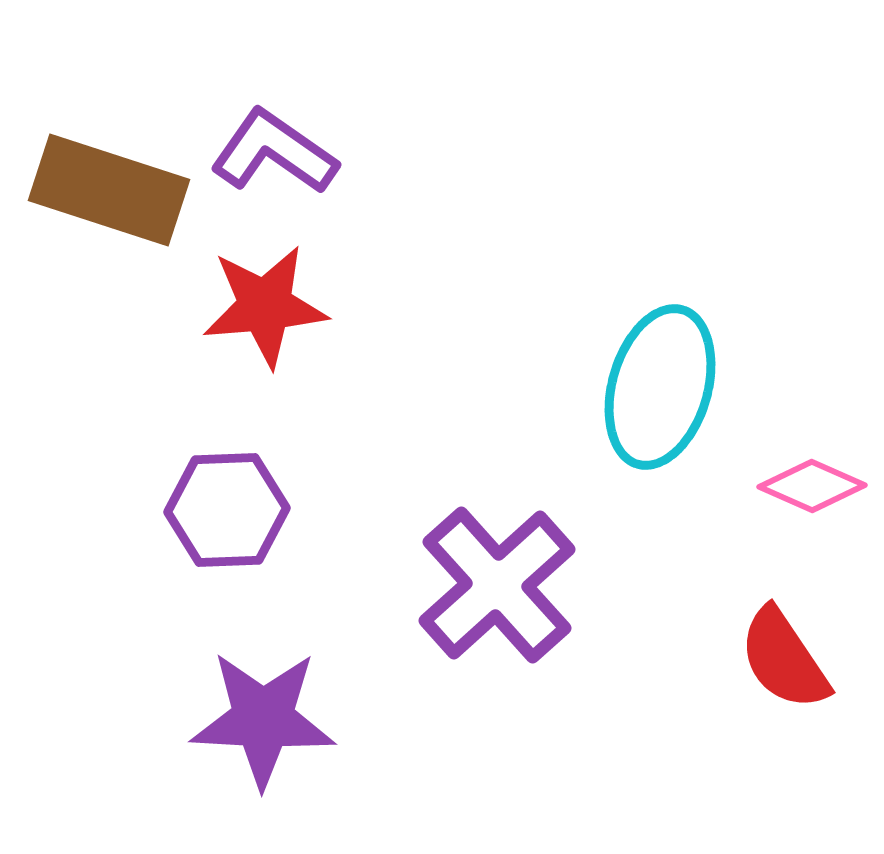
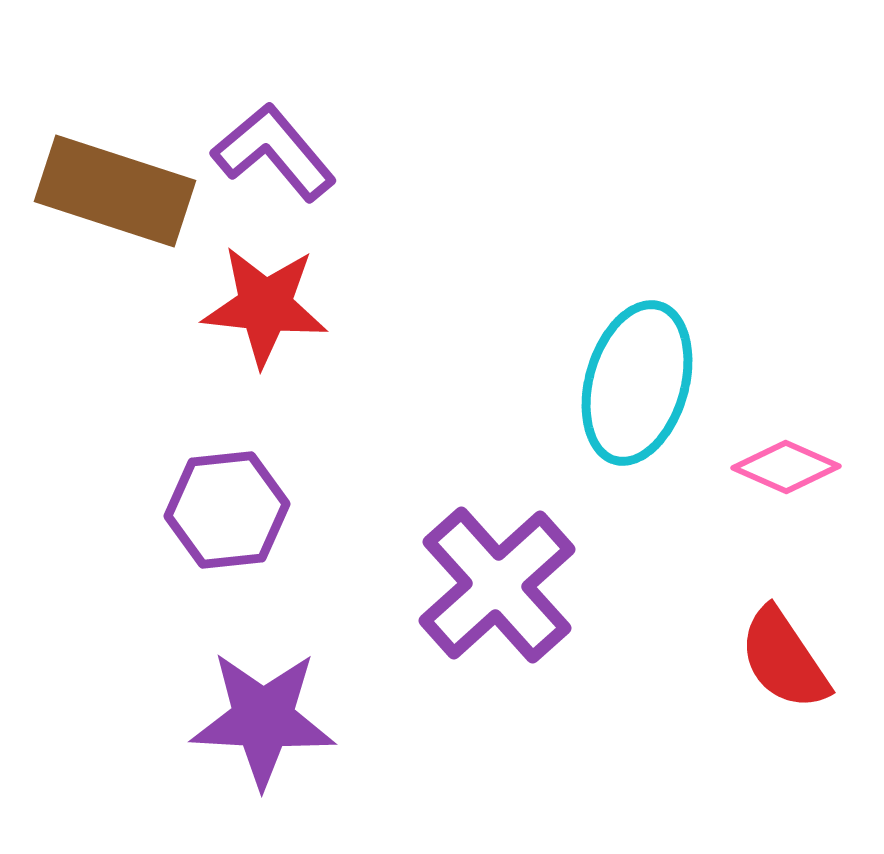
purple L-shape: rotated 15 degrees clockwise
brown rectangle: moved 6 px right, 1 px down
red star: rotated 11 degrees clockwise
cyan ellipse: moved 23 px left, 4 px up
pink diamond: moved 26 px left, 19 px up
purple hexagon: rotated 4 degrees counterclockwise
